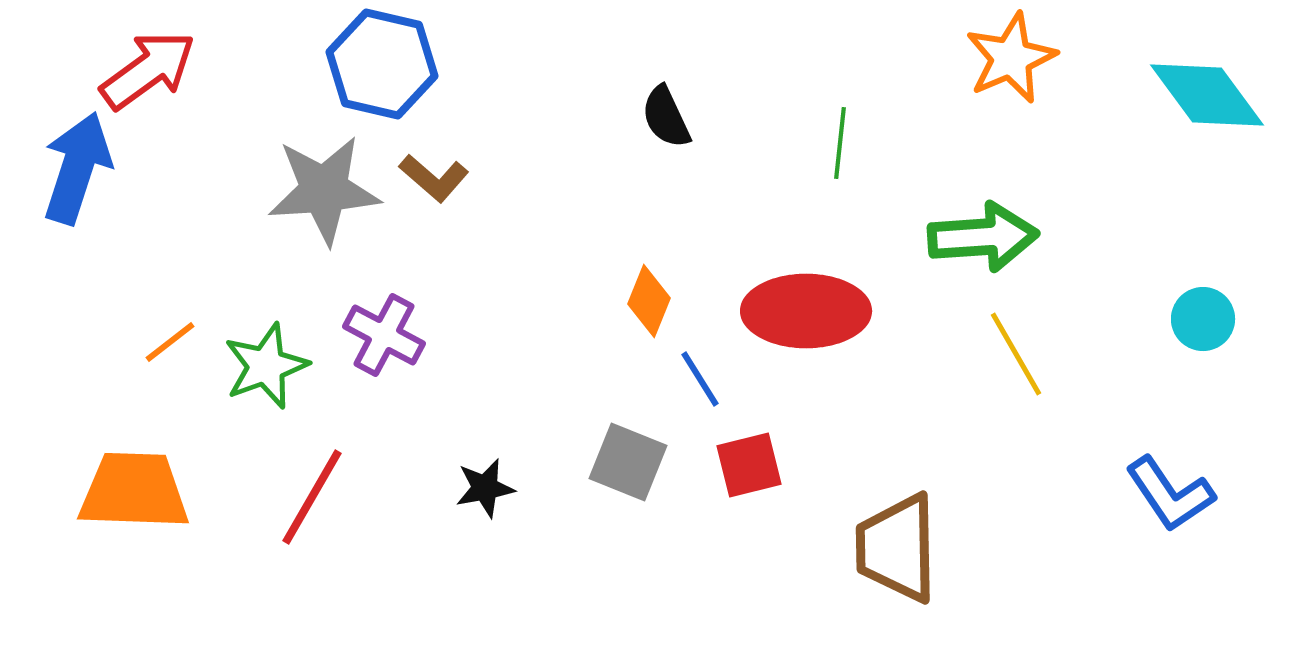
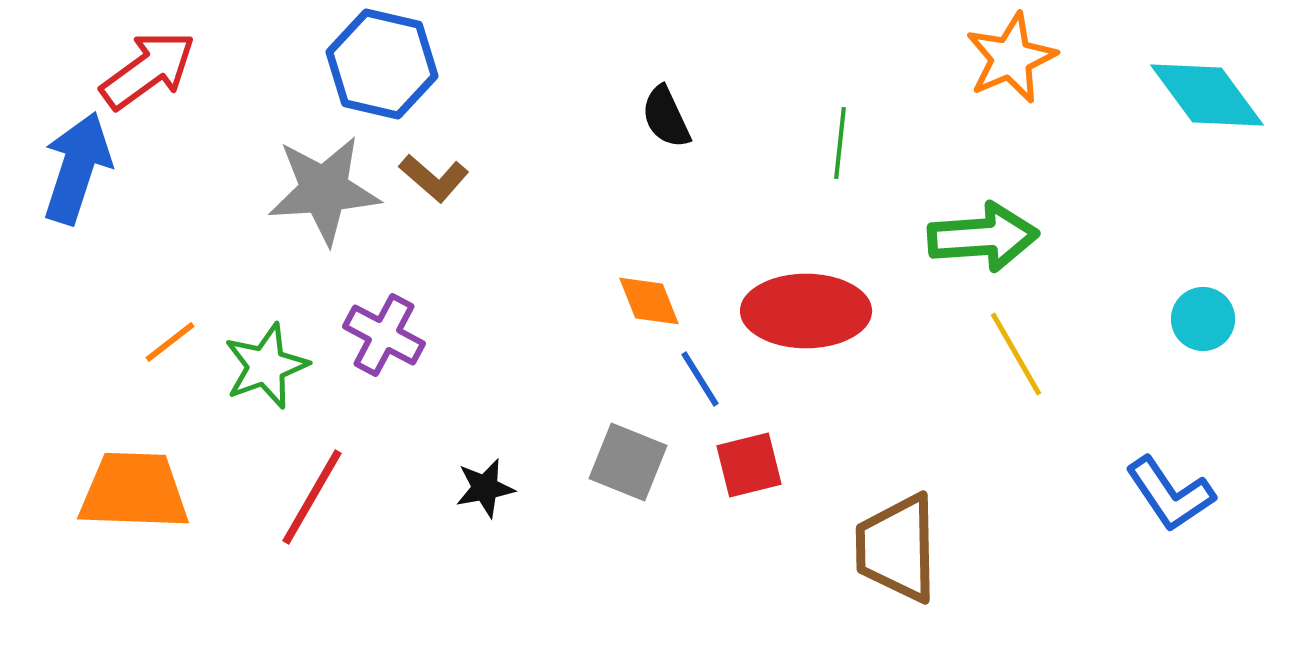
orange diamond: rotated 44 degrees counterclockwise
